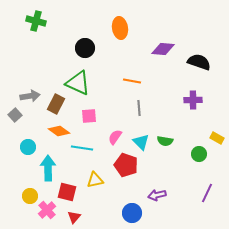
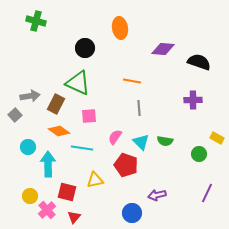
cyan arrow: moved 4 px up
